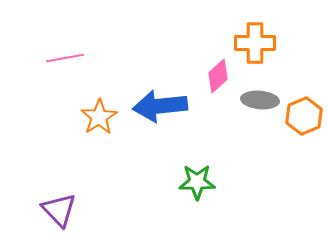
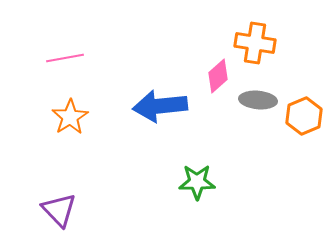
orange cross: rotated 9 degrees clockwise
gray ellipse: moved 2 px left
orange star: moved 29 px left
